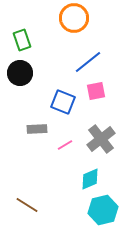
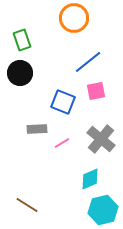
gray cross: rotated 12 degrees counterclockwise
pink line: moved 3 px left, 2 px up
